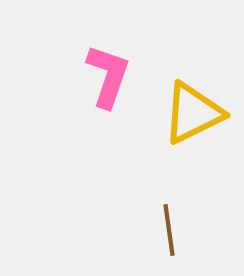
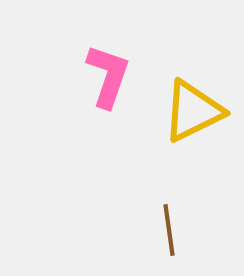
yellow triangle: moved 2 px up
